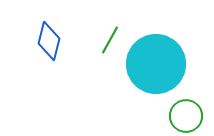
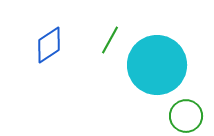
blue diamond: moved 4 px down; rotated 42 degrees clockwise
cyan circle: moved 1 px right, 1 px down
